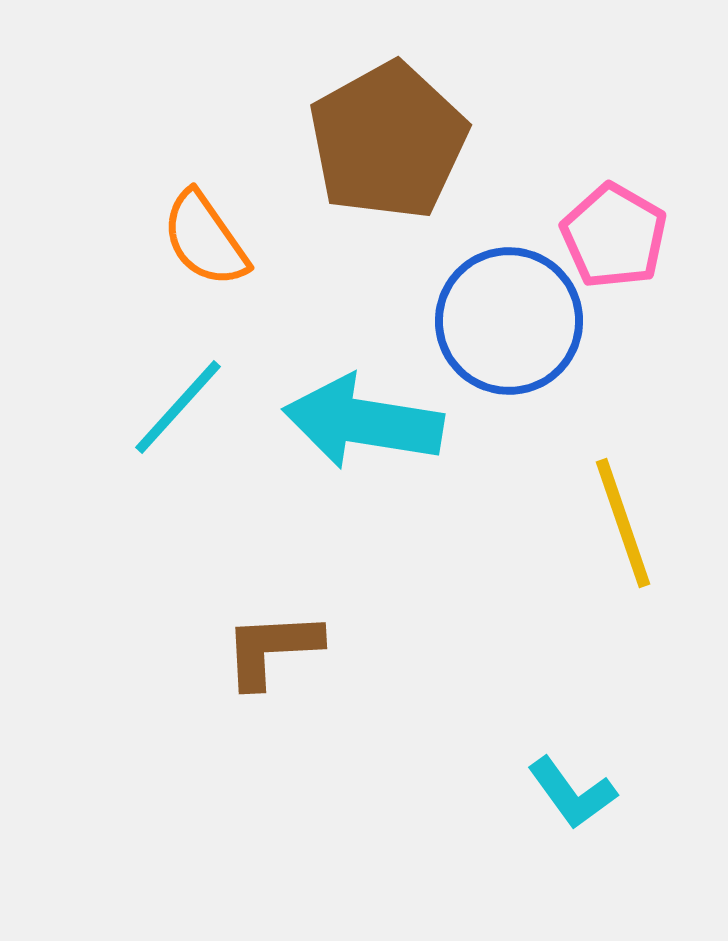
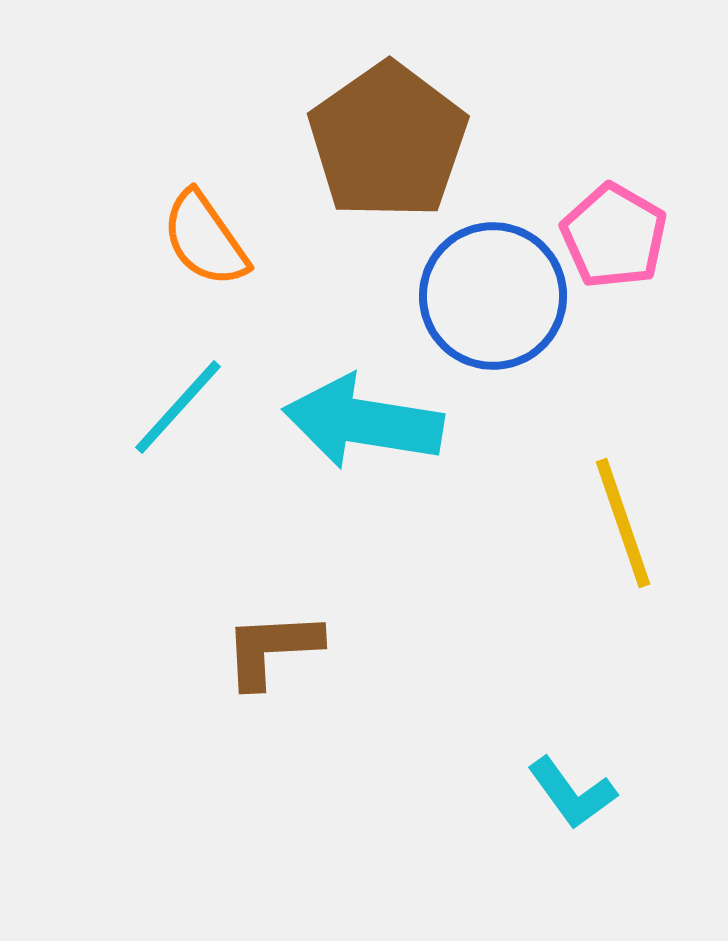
brown pentagon: rotated 6 degrees counterclockwise
blue circle: moved 16 px left, 25 px up
